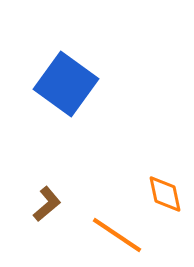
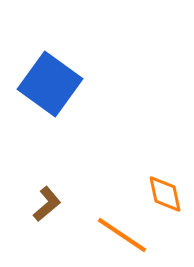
blue square: moved 16 px left
orange line: moved 5 px right
